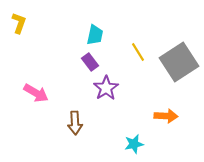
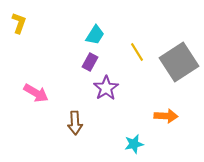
cyan trapezoid: rotated 20 degrees clockwise
yellow line: moved 1 px left
purple rectangle: rotated 66 degrees clockwise
